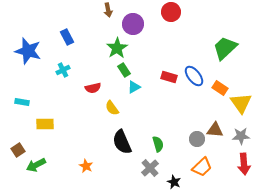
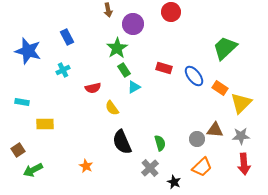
red rectangle: moved 5 px left, 9 px up
yellow triangle: rotated 20 degrees clockwise
green semicircle: moved 2 px right, 1 px up
green arrow: moved 3 px left, 5 px down
